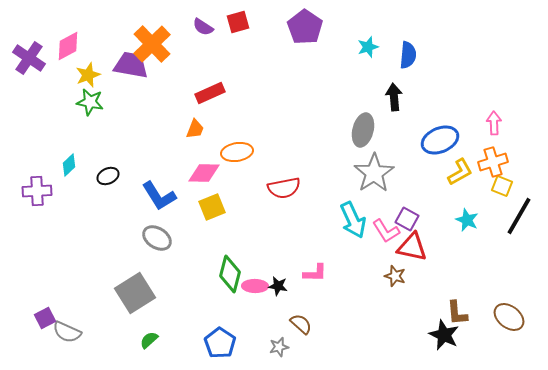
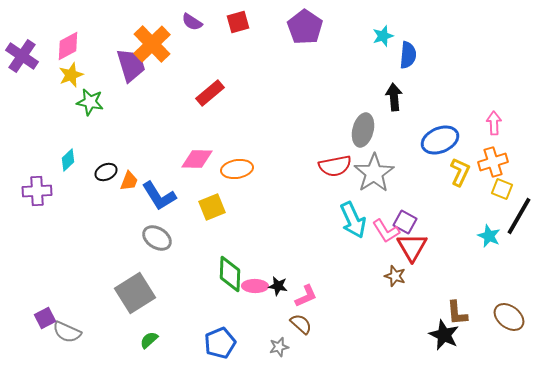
purple semicircle at (203, 27): moved 11 px left, 5 px up
cyan star at (368, 47): moved 15 px right, 11 px up
purple cross at (29, 58): moved 7 px left, 2 px up
purple trapezoid at (131, 65): rotated 63 degrees clockwise
yellow star at (88, 75): moved 17 px left
red rectangle at (210, 93): rotated 16 degrees counterclockwise
orange trapezoid at (195, 129): moved 66 px left, 52 px down
orange ellipse at (237, 152): moved 17 px down
cyan diamond at (69, 165): moved 1 px left, 5 px up
yellow L-shape at (460, 172): rotated 36 degrees counterclockwise
pink diamond at (204, 173): moved 7 px left, 14 px up
black ellipse at (108, 176): moved 2 px left, 4 px up
yellow square at (502, 186): moved 3 px down
red semicircle at (284, 188): moved 51 px right, 22 px up
purple square at (407, 219): moved 2 px left, 3 px down
cyan star at (467, 220): moved 22 px right, 16 px down
red triangle at (412, 247): rotated 48 degrees clockwise
pink L-shape at (315, 273): moved 9 px left, 23 px down; rotated 25 degrees counterclockwise
green diamond at (230, 274): rotated 12 degrees counterclockwise
blue pentagon at (220, 343): rotated 16 degrees clockwise
